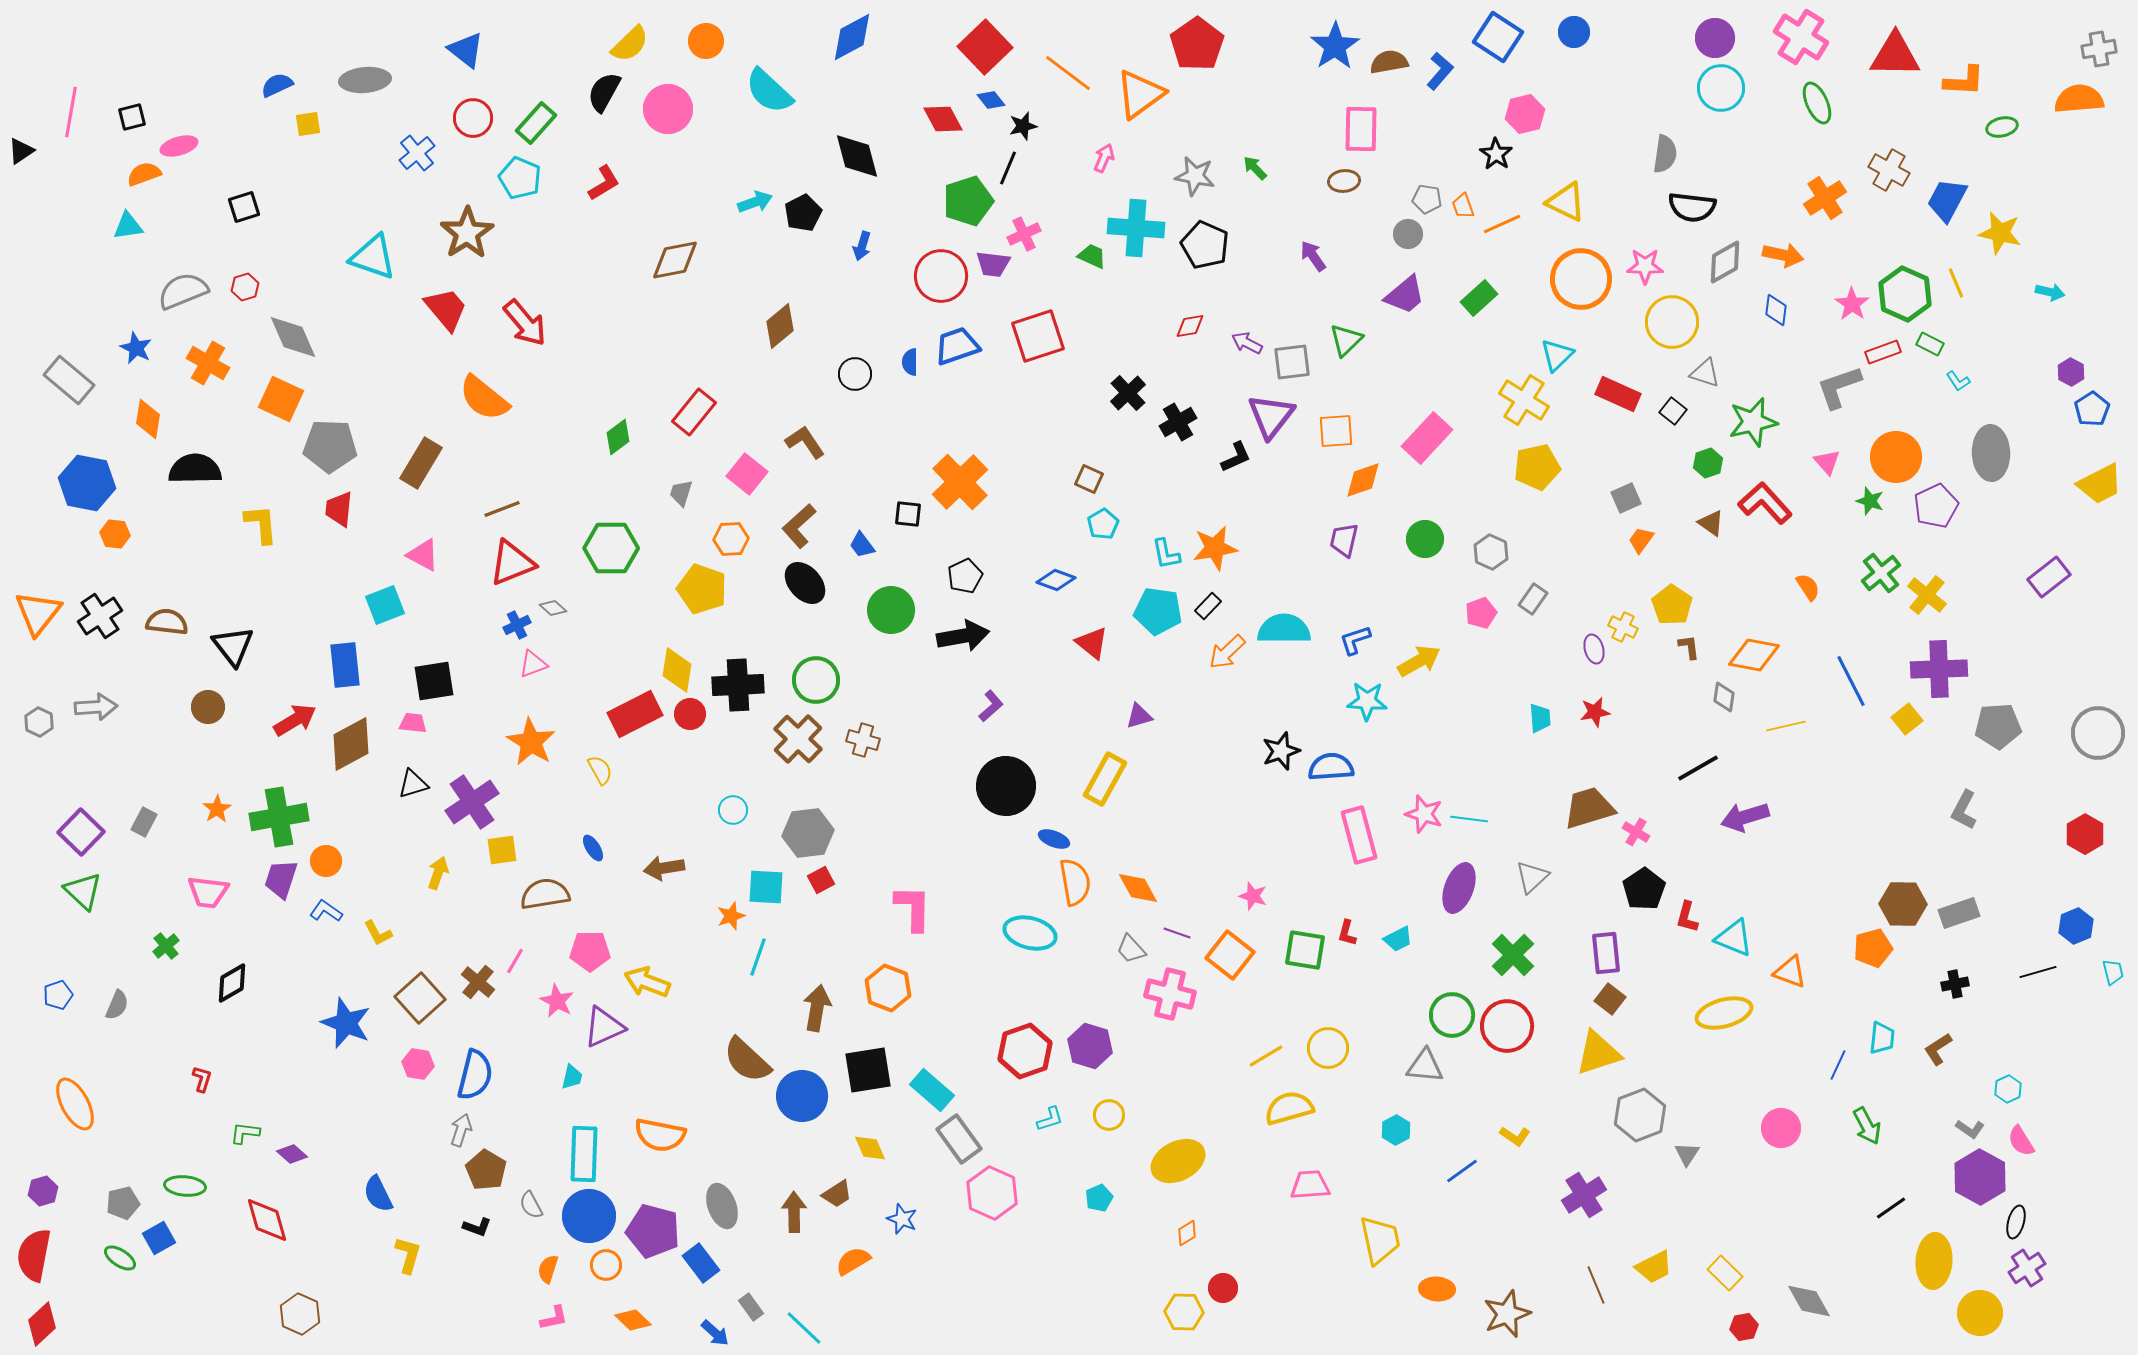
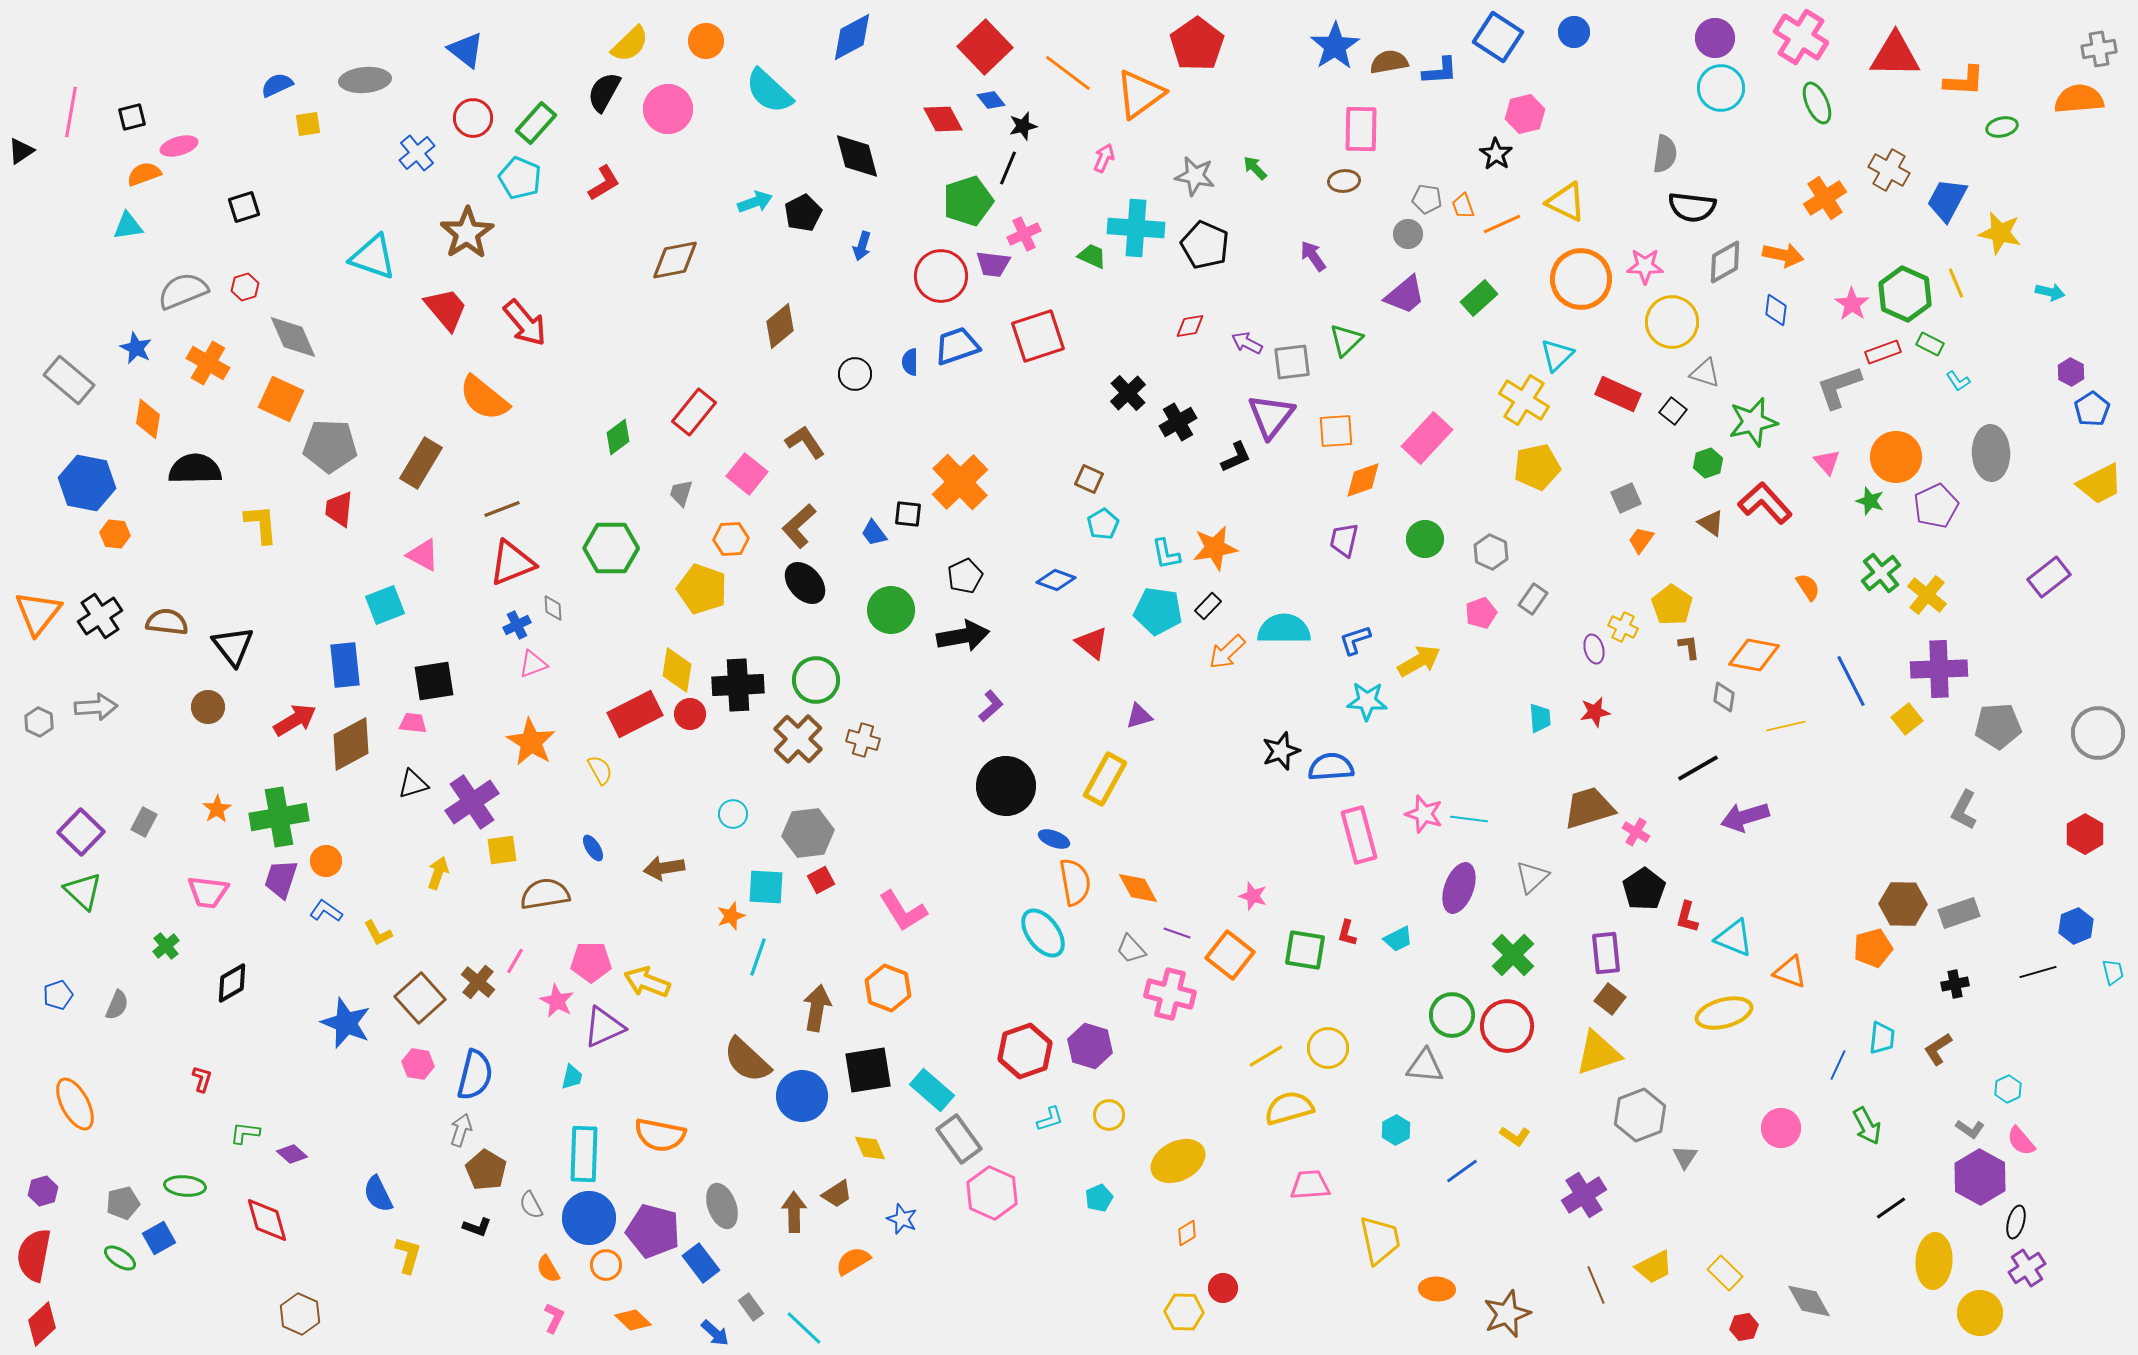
blue L-shape at (1440, 71): rotated 45 degrees clockwise
blue trapezoid at (862, 545): moved 12 px right, 12 px up
gray diamond at (553, 608): rotated 44 degrees clockwise
cyan circle at (733, 810): moved 4 px down
pink L-shape at (913, 908): moved 10 px left, 3 px down; rotated 147 degrees clockwise
cyan ellipse at (1030, 933): moved 13 px right; rotated 39 degrees clockwise
pink pentagon at (590, 951): moved 1 px right, 11 px down
pink semicircle at (2021, 1141): rotated 8 degrees counterclockwise
gray triangle at (1687, 1154): moved 2 px left, 3 px down
blue circle at (589, 1216): moved 2 px down
orange semicircle at (548, 1269): rotated 48 degrees counterclockwise
pink L-shape at (554, 1318): rotated 52 degrees counterclockwise
